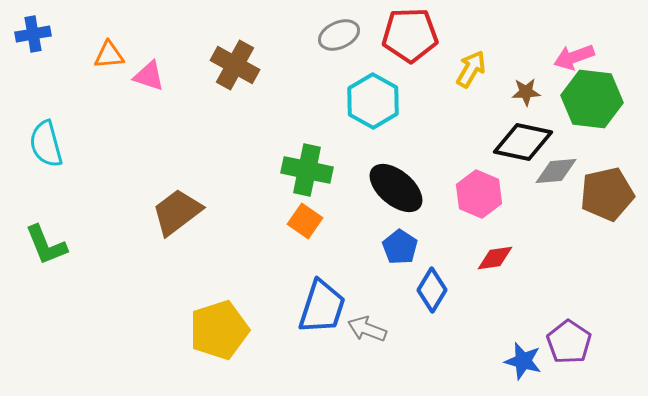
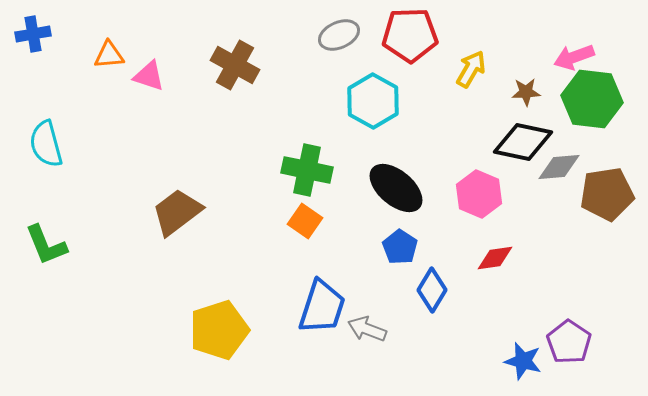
gray diamond: moved 3 px right, 4 px up
brown pentagon: rotated 4 degrees clockwise
